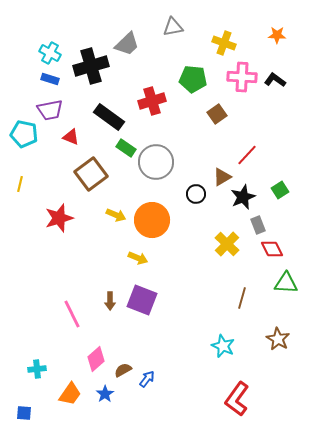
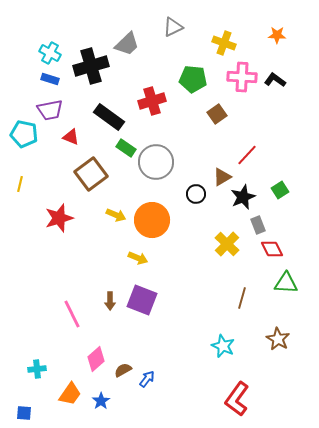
gray triangle at (173, 27): rotated 15 degrees counterclockwise
blue star at (105, 394): moved 4 px left, 7 px down
